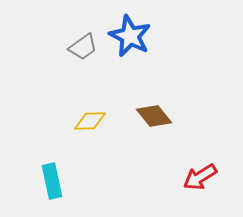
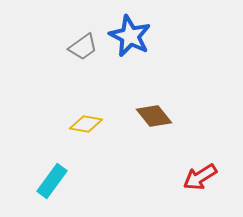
yellow diamond: moved 4 px left, 3 px down; rotated 12 degrees clockwise
cyan rectangle: rotated 48 degrees clockwise
